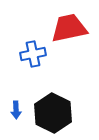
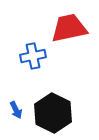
blue cross: moved 2 px down
blue arrow: rotated 24 degrees counterclockwise
